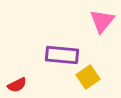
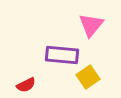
pink triangle: moved 11 px left, 4 px down
red semicircle: moved 9 px right
